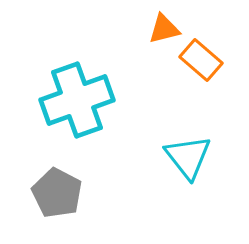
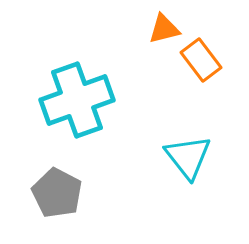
orange rectangle: rotated 12 degrees clockwise
